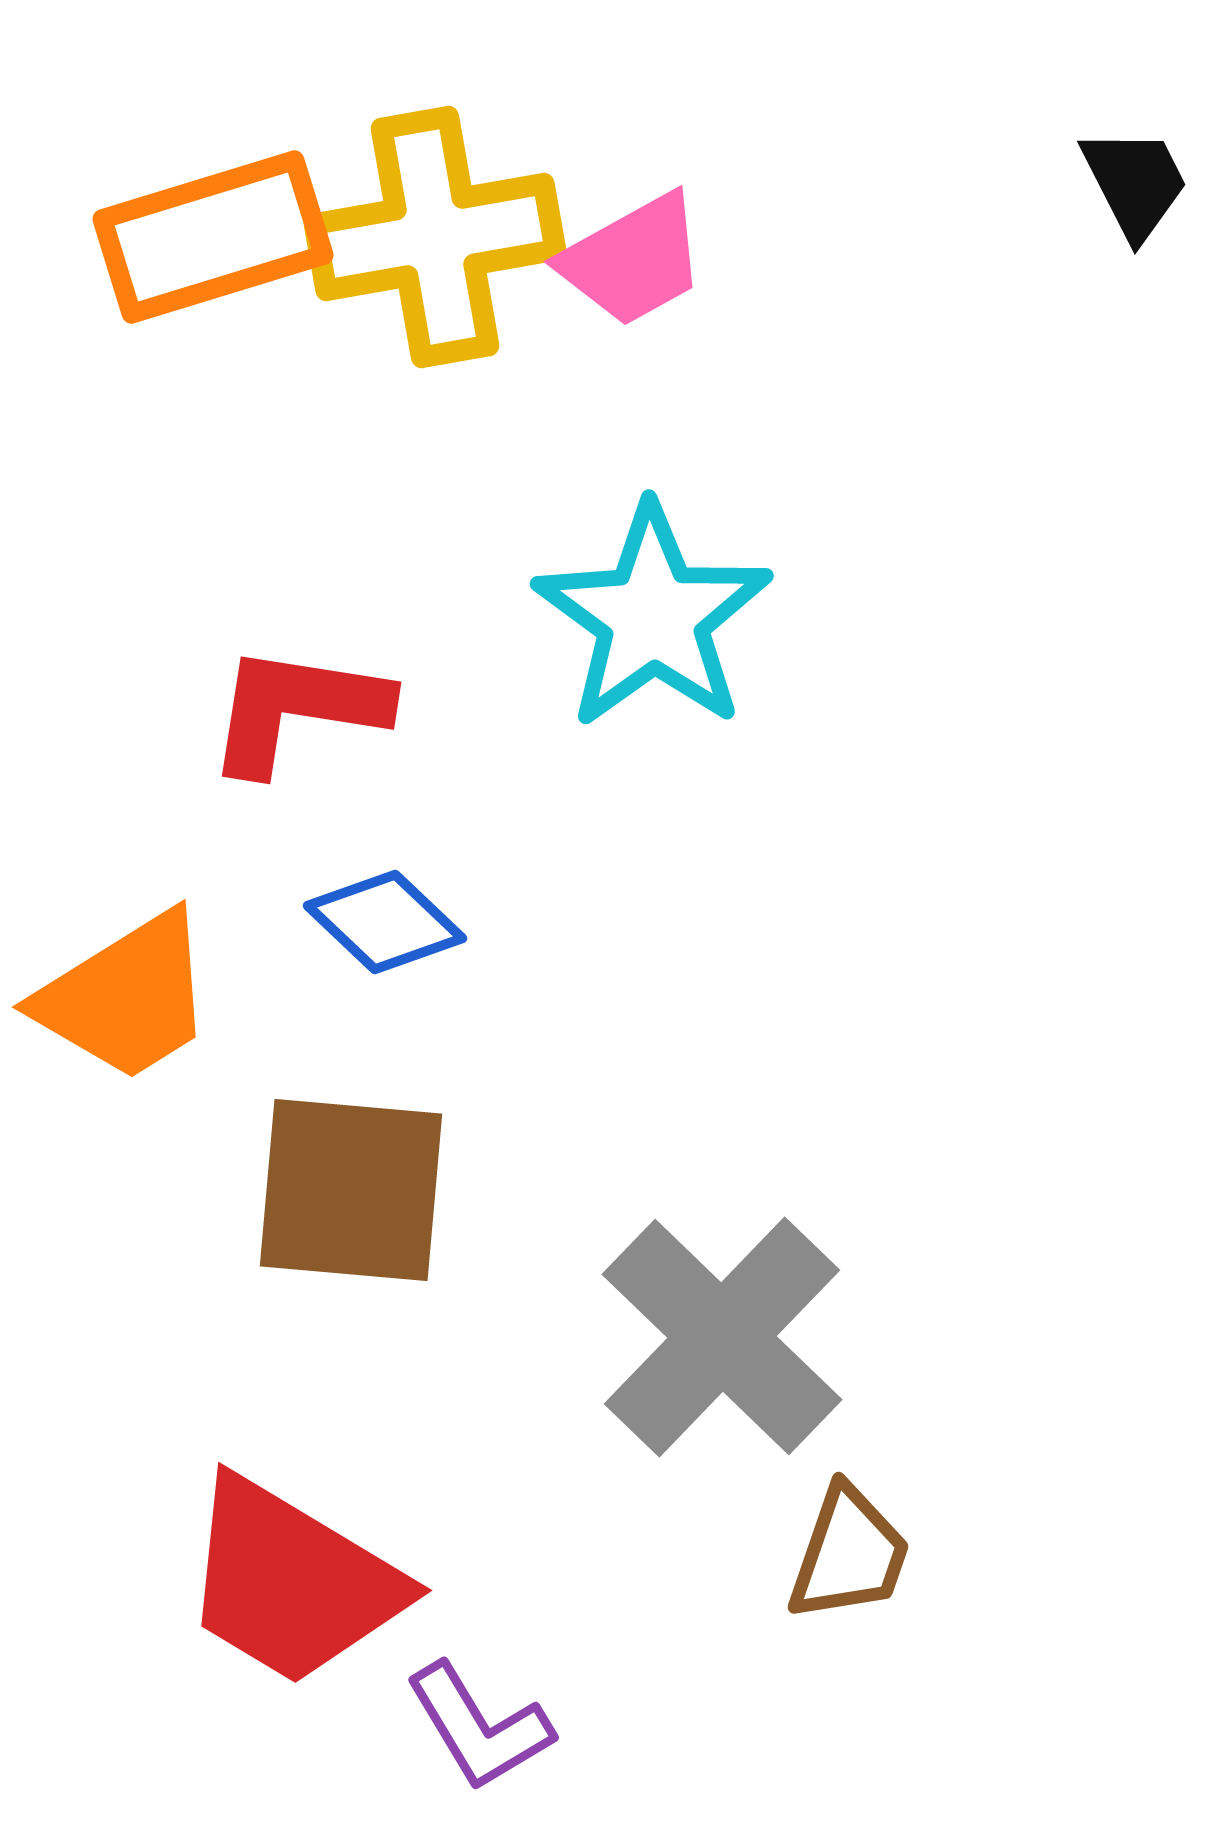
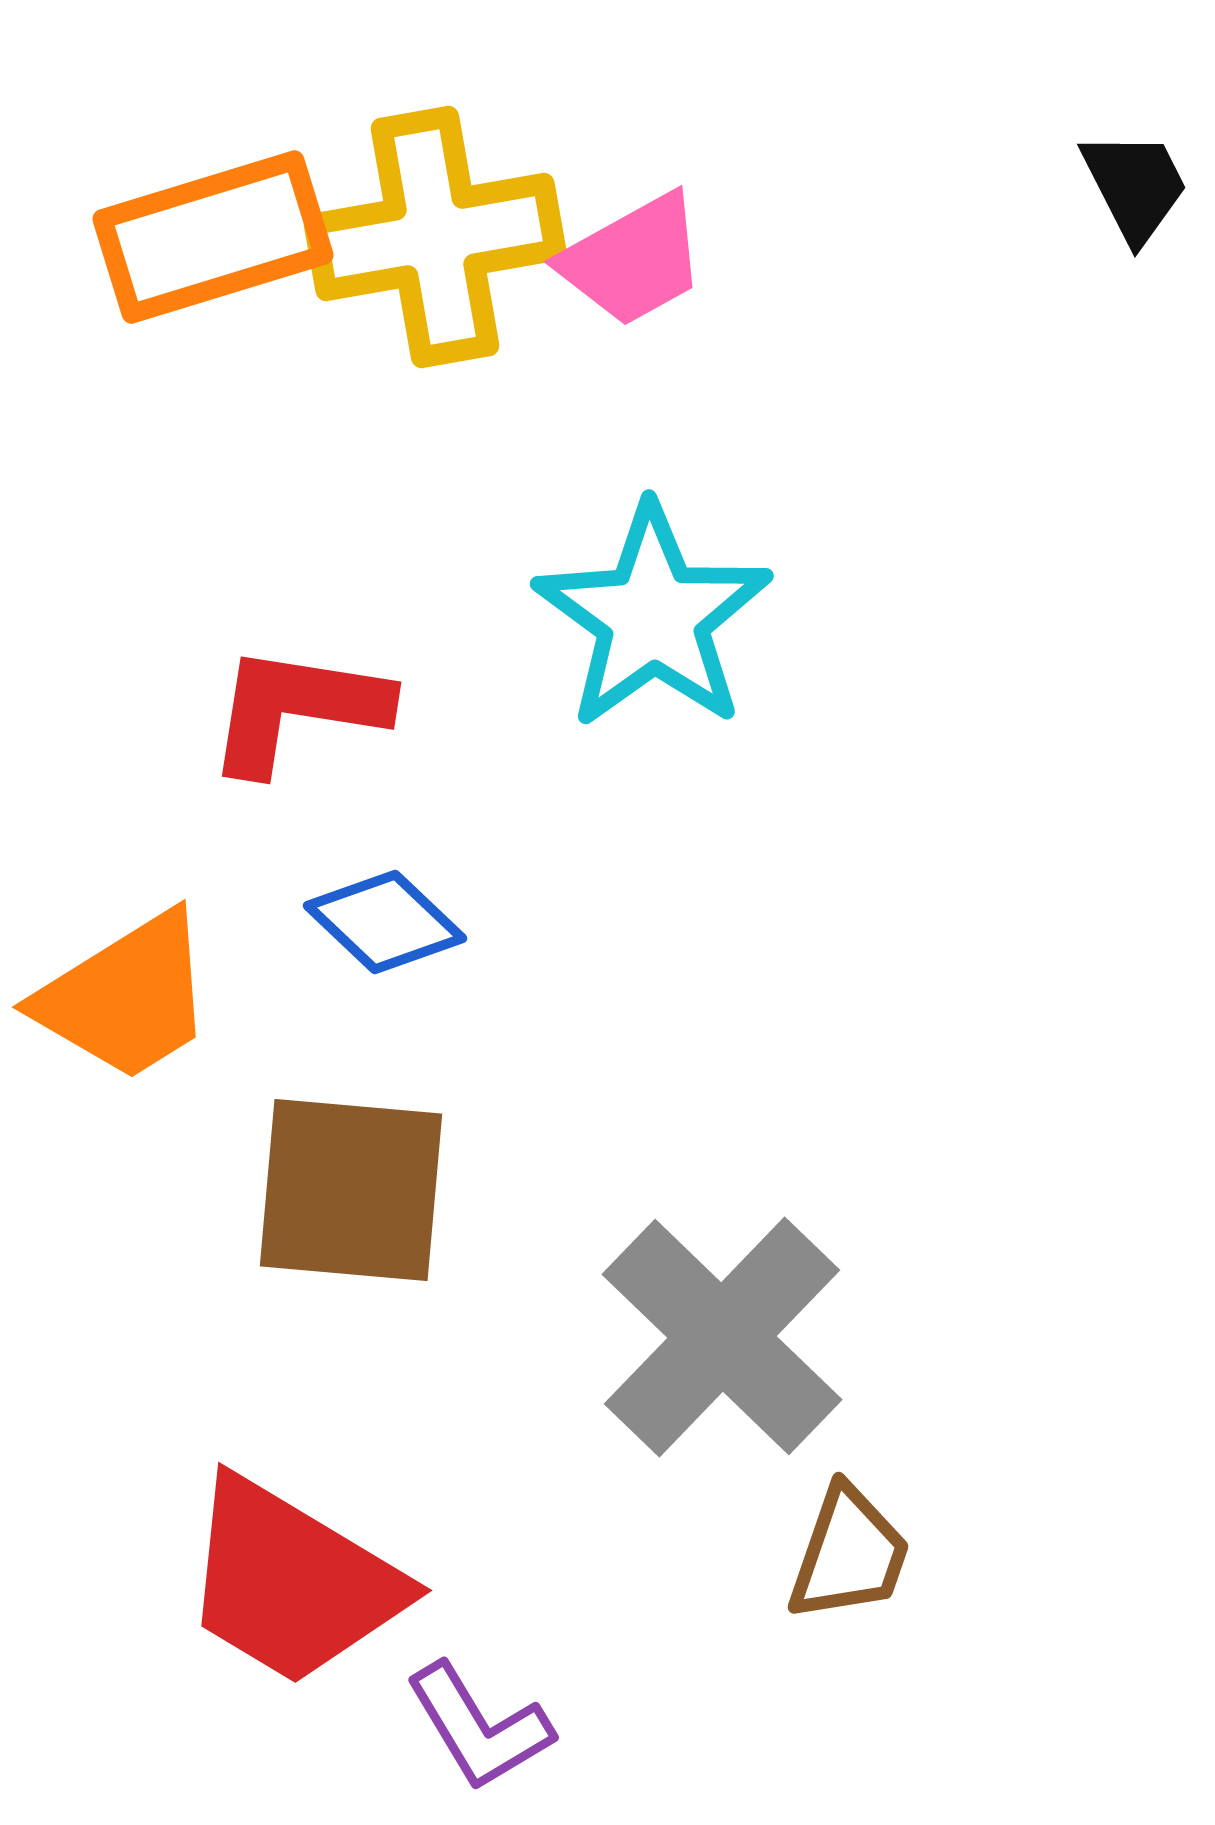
black trapezoid: moved 3 px down
